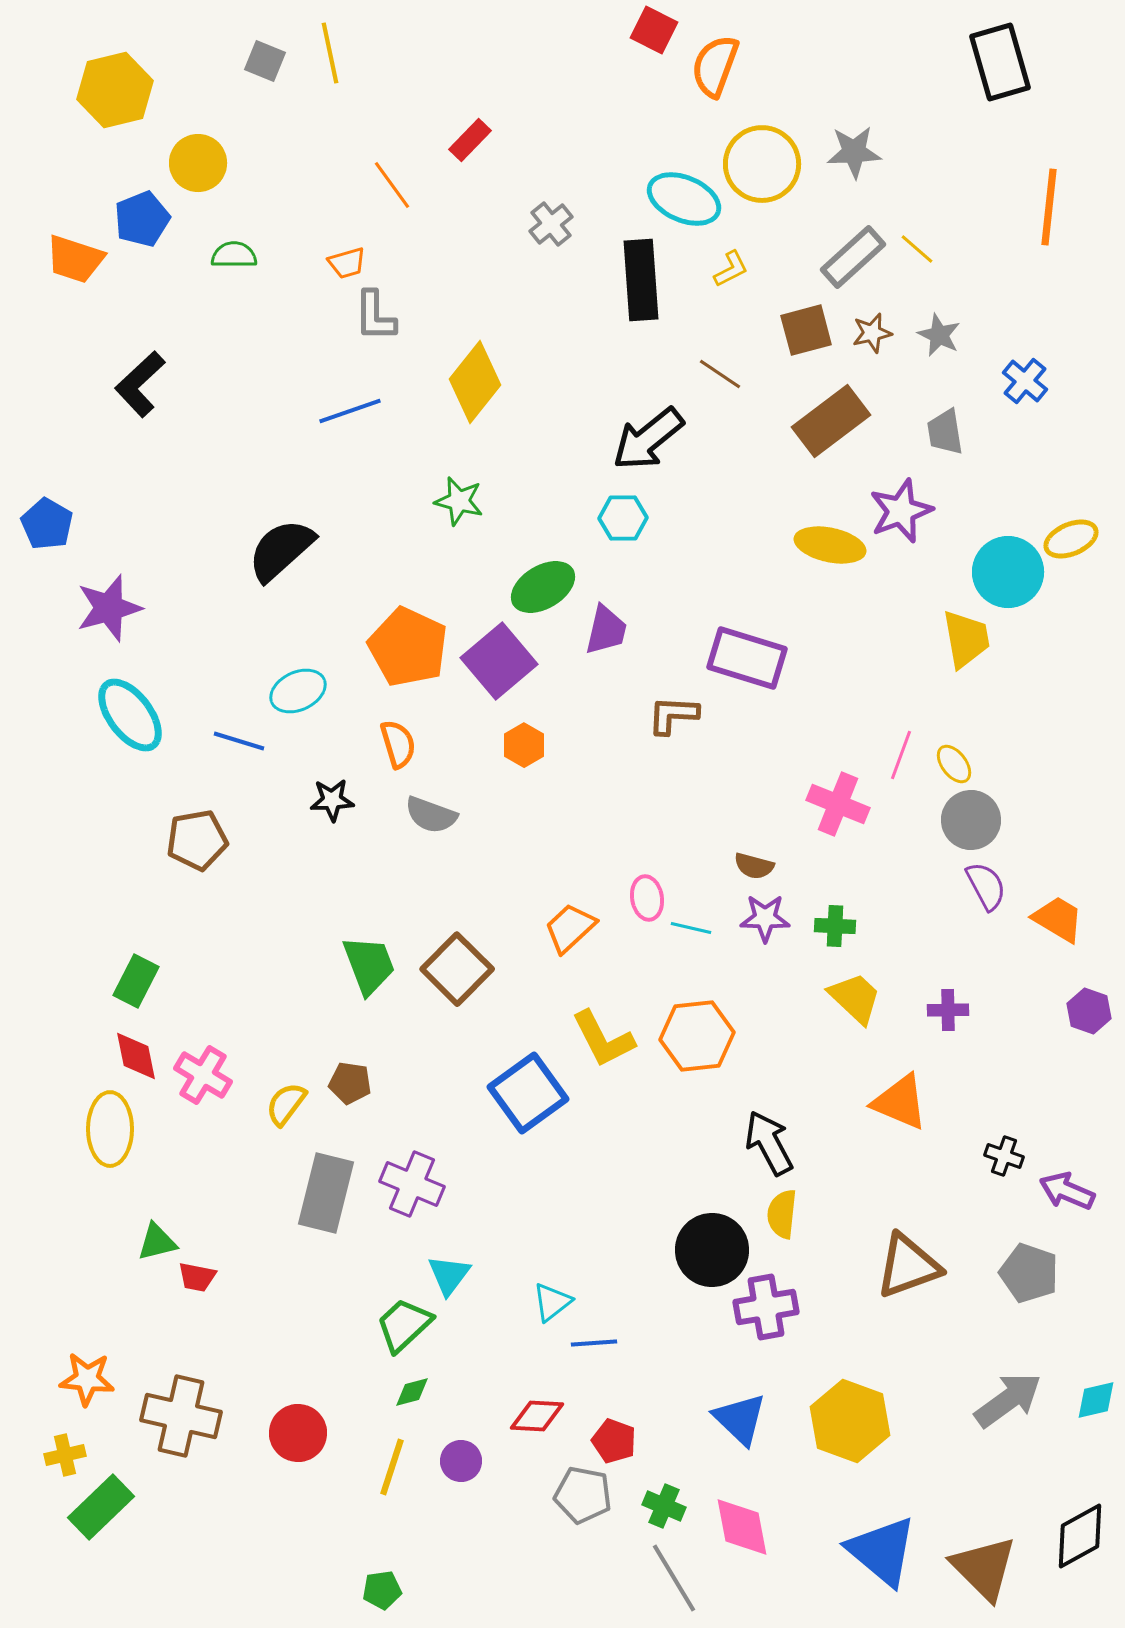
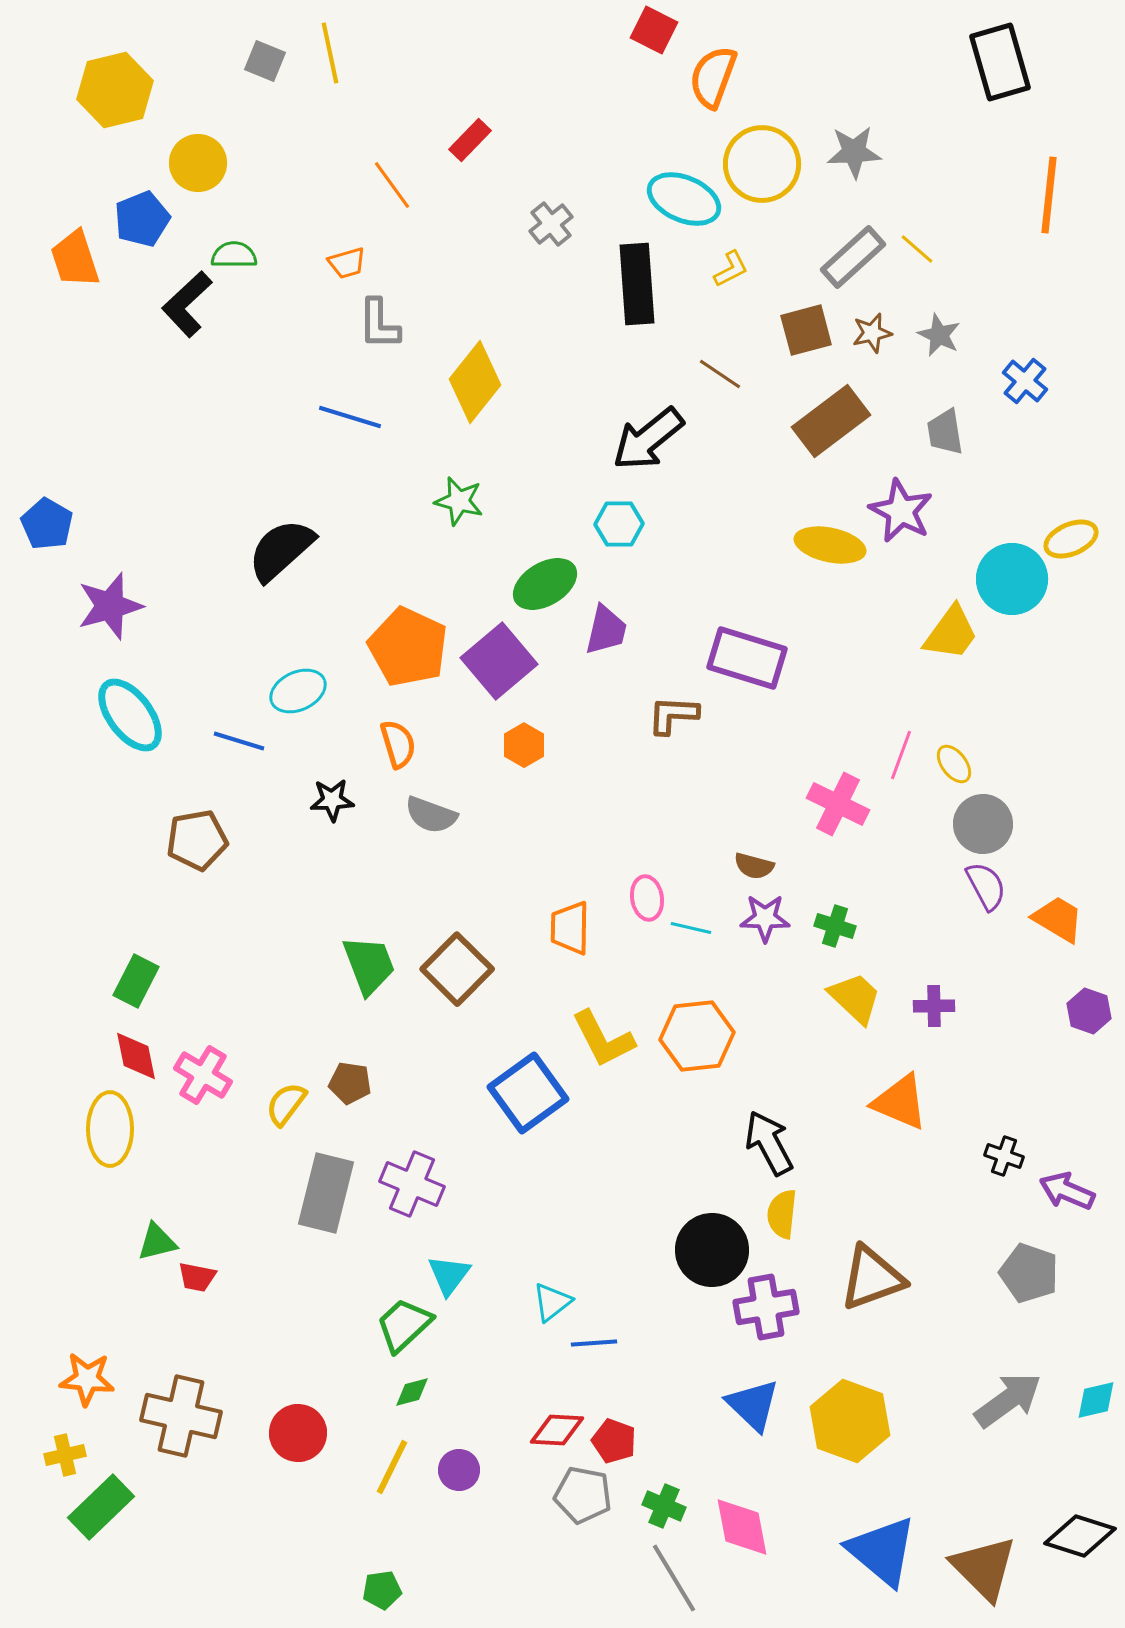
orange semicircle at (715, 66): moved 2 px left, 11 px down
orange line at (1049, 207): moved 12 px up
orange trapezoid at (75, 259): rotated 54 degrees clockwise
black rectangle at (641, 280): moved 4 px left, 4 px down
gray L-shape at (375, 316): moved 4 px right, 8 px down
black L-shape at (140, 384): moved 47 px right, 80 px up
blue line at (350, 411): moved 6 px down; rotated 36 degrees clockwise
purple star at (901, 511): rotated 24 degrees counterclockwise
cyan hexagon at (623, 518): moved 4 px left, 6 px down
cyan circle at (1008, 572): moved 4 px right, 7 px down
green ellipse at (543, 587): moved 2 px right, 3 px up
purple star at (109, 608): moved 1 px right, 2 px up
yellow trapezoid at (966, 639): moved 15 px left, 6 px up; rotated 46 degrees clockwise
pink cross at (838, 804): rotated 4 degrees clockwise
gray circle at (971, 820): moved 12 px right, 4 px down
green cross at (835, 926): rotated 15 degrees clockwise
orange trapezoid at (570, 928): rotated 46 degrees counterclockwise
purple cross at (948, 1010): moved 14 px left, 4 px up
brown triangle at (908, 1266): moved 36 px left, 12 px down
red diamond at (537, 1416): moved 20 px right, 14 px down
blue triangle at (740, 1419): moved 13 px right, 14 px up
purple circle at (461, 1461): moved 2 px left, 9 px down
yellow line at (392, 1467): rotated 8 degrees clockwise
black diamond at (1080, 1536): rotated 46 degrees clockwise
